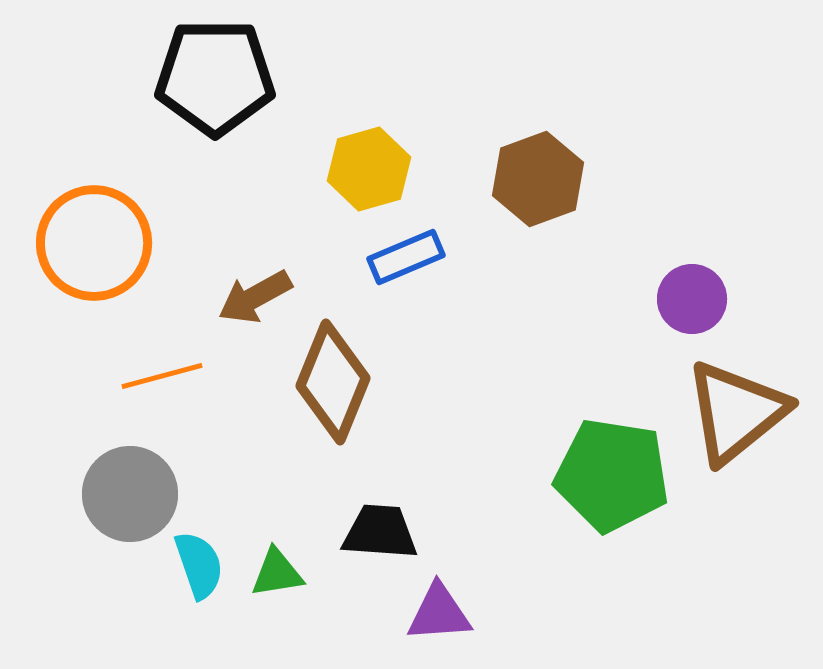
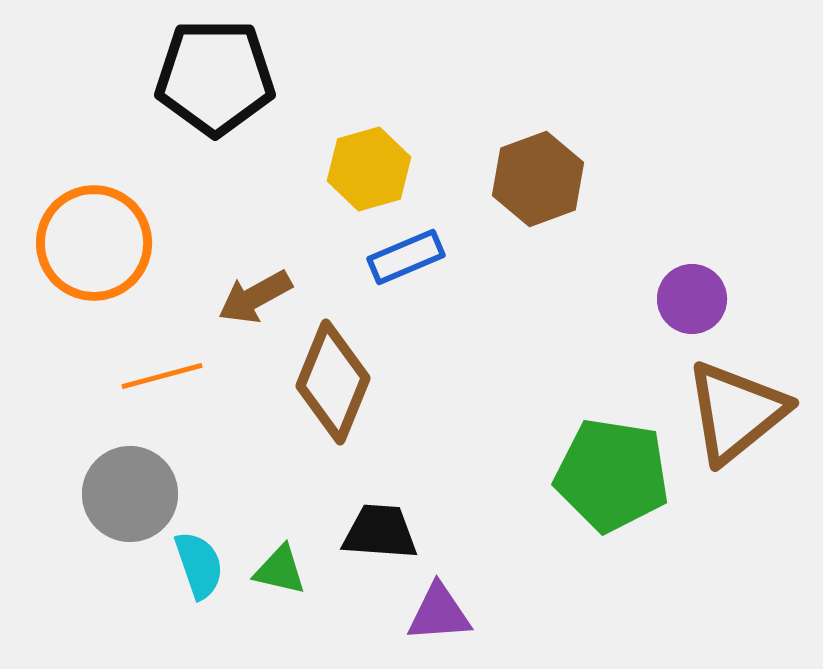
green triangle: moved 3 px right, 3 px up; rotated 22 degrees clockwise
